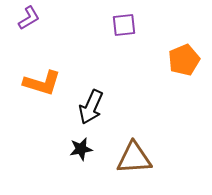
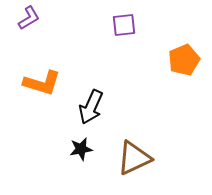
brown triangle: rotated 21 degrees counterclockwise
